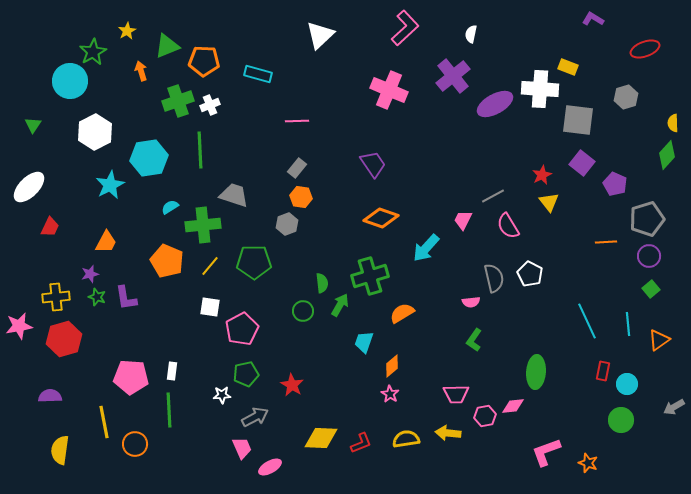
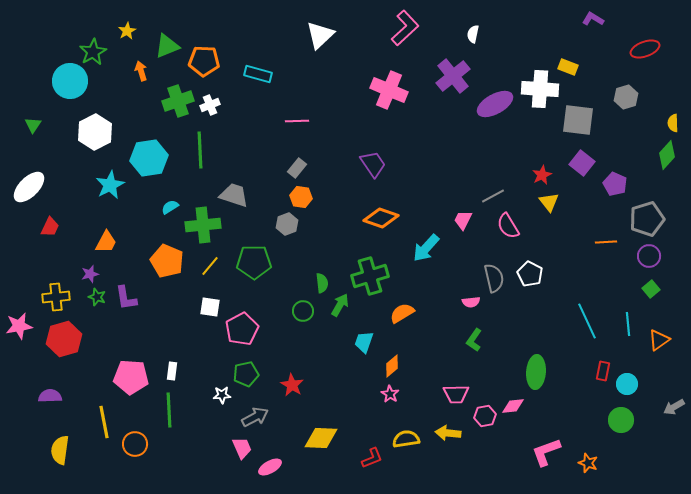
white semicircle at (471, 34): moved 2 px right
red L-shape at (361, 443): moved 11 px right, 15 px down
